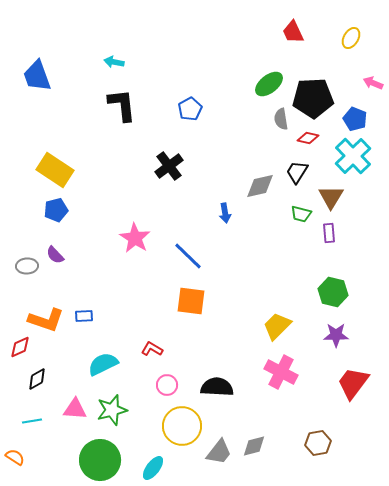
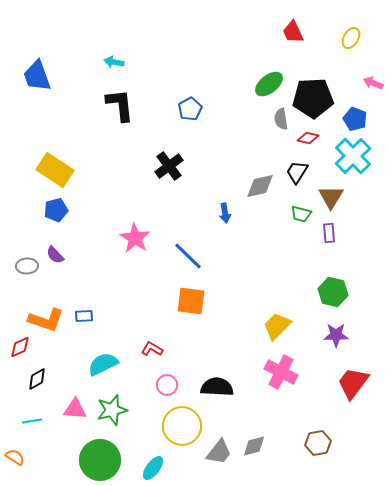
black L-shape at (122, 105): moved 2 px left
